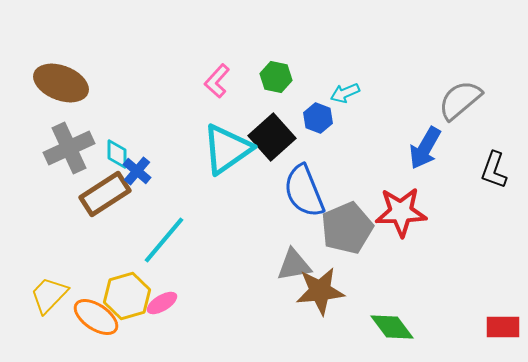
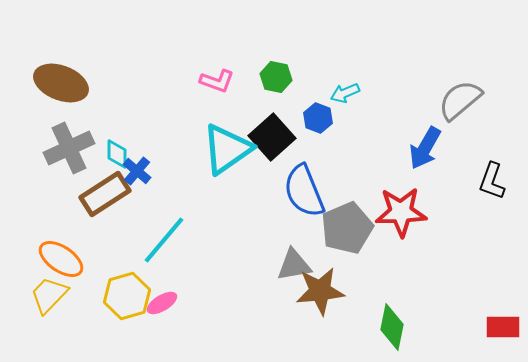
pink L-shape: rotated 112 degrees counterclockwise
black L-shape: moved 2 px left, 11 px down
orange ellipse: moved 35 px left, 58 px up
green diamond: rotated 48 degrees clockwise
